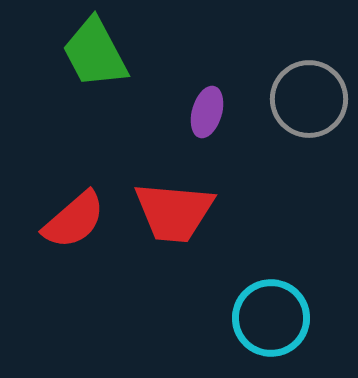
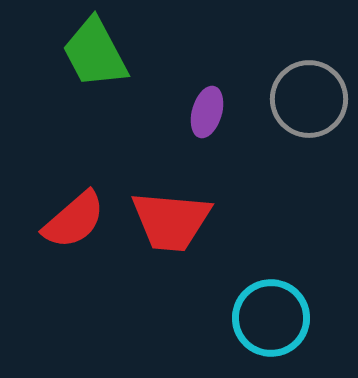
red trapezoid: moved 3 px left, 9 px down
